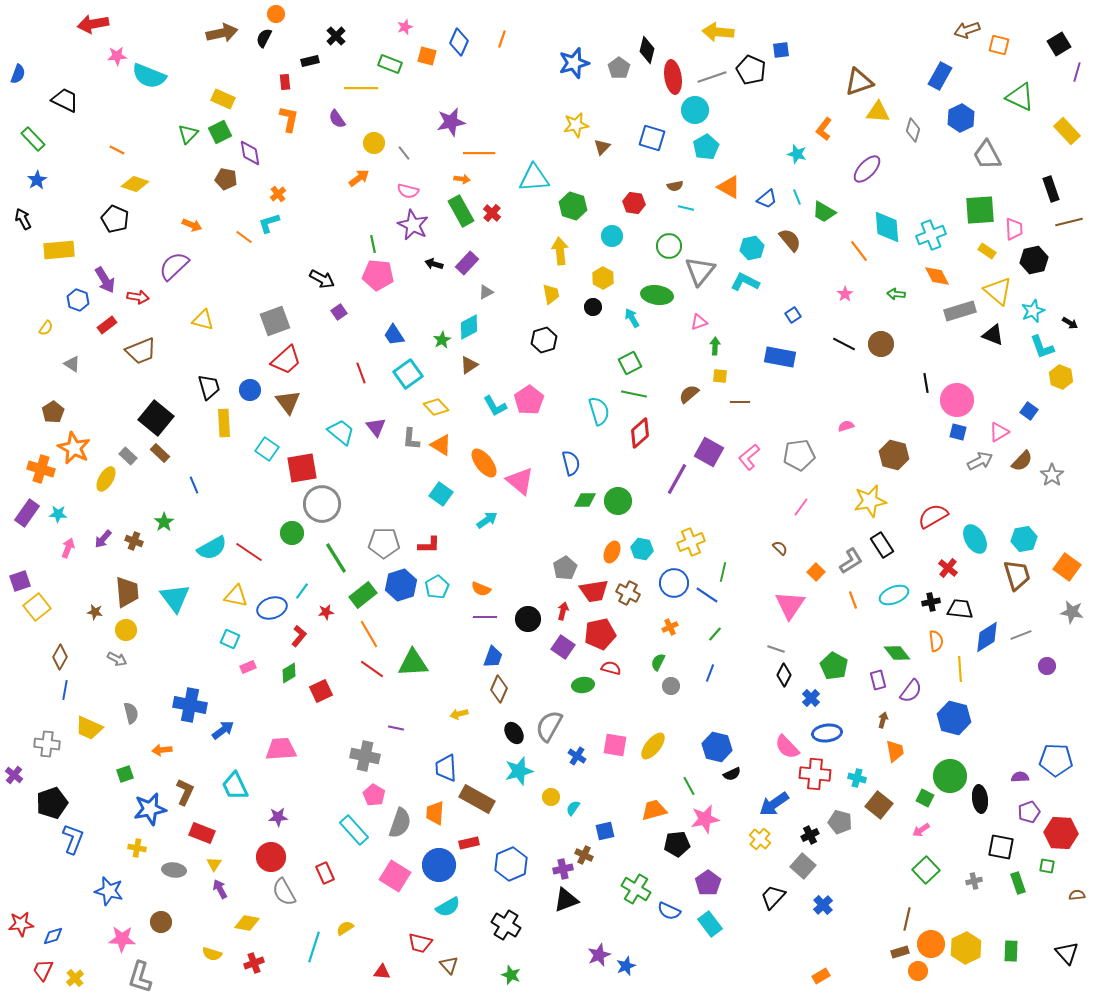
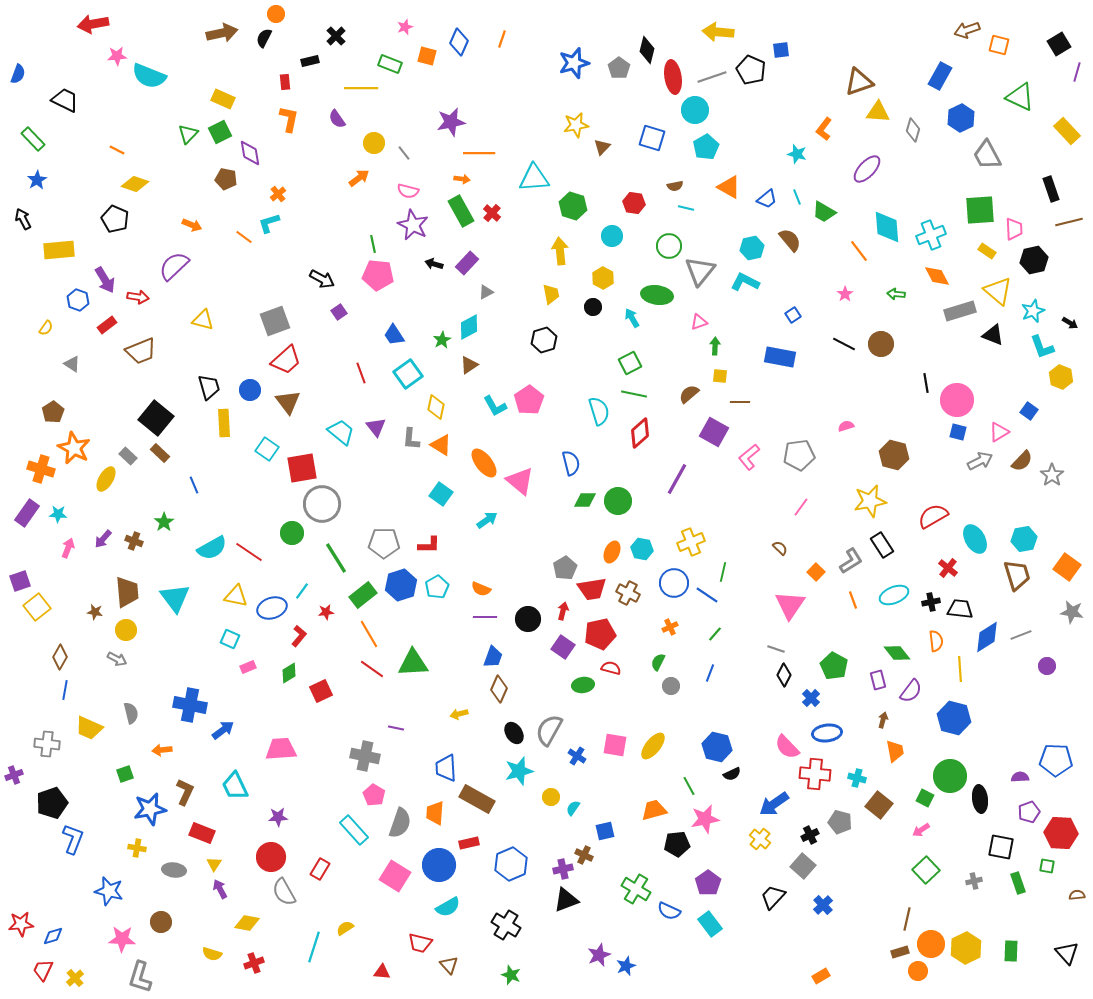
yellow diamond at (436, 407): rotated 55 degrees clockwise
purple square at (709, 452): moved 5 px right, 20 px up
red trapezoid at (594, 591): moved 2 px left, 2 px up
gray semicircle at (549, 726): moved 4 px down
purple cross at (14, 775): rotated 30 degrees clockwise
red rectangle at (325, 873): moved 5 px left, 4 px up; rotated 55 degrees clockwise
